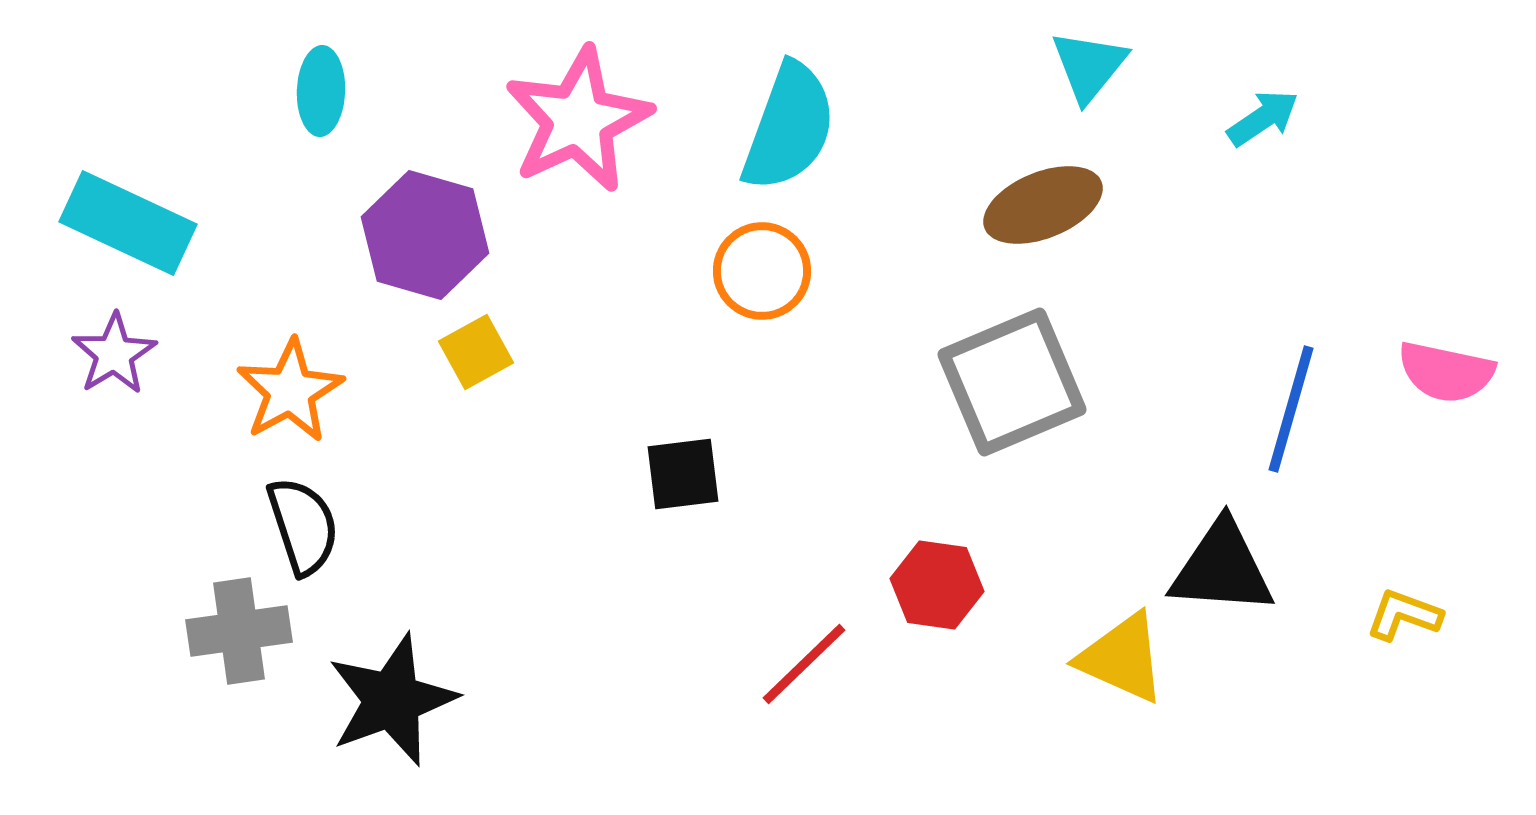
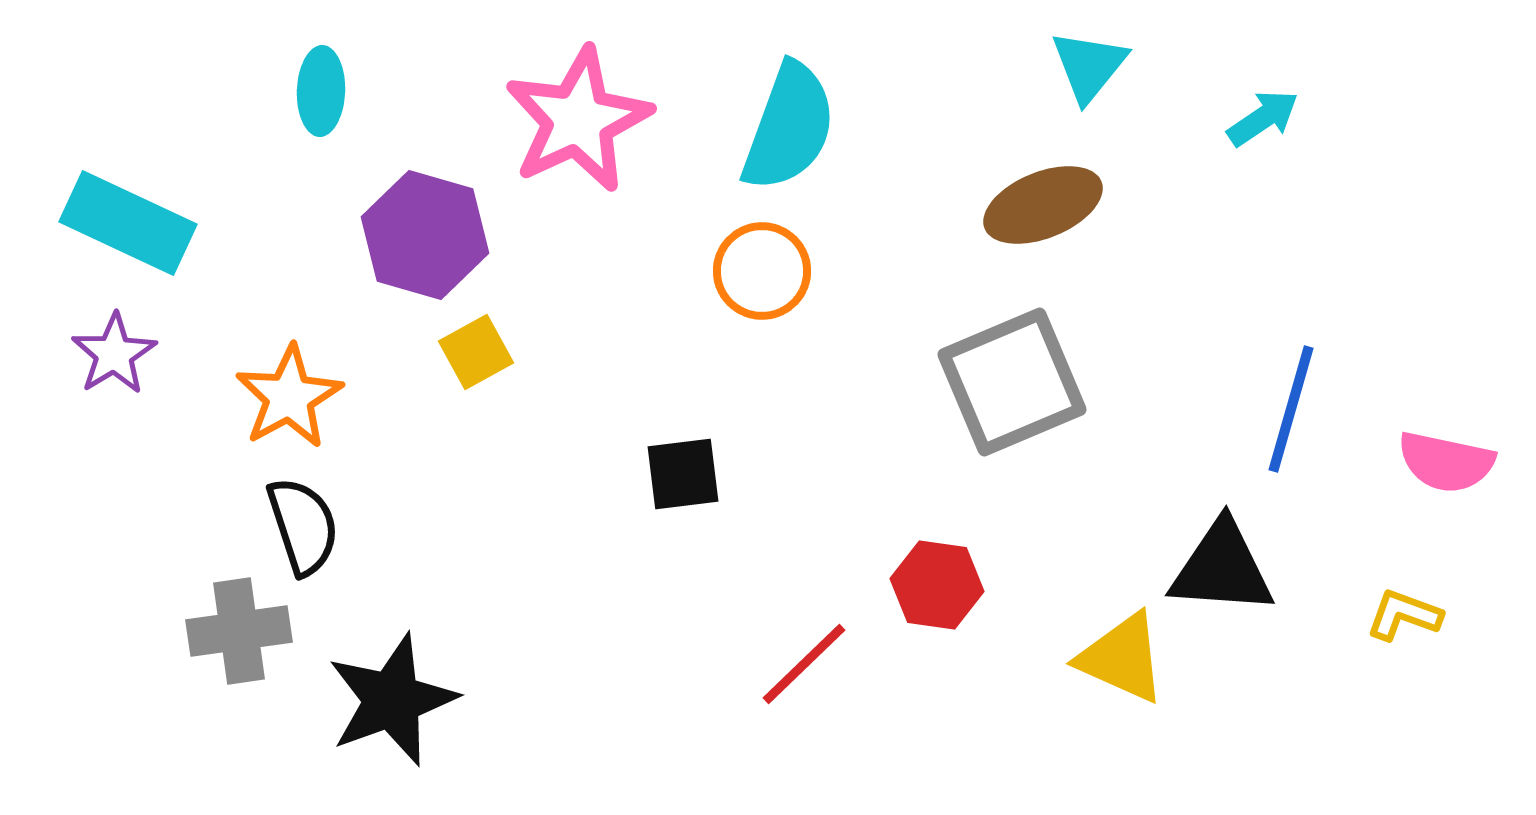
pink semicircle: moved 90 px down
orange star: moved 1 px left, 6 px down
